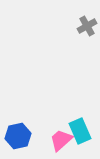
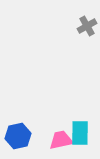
cyan rectangle: moved 2 px down; rotated 25 degrees clockwise
pink trapezoid: rotated 30 degrees clockwise
